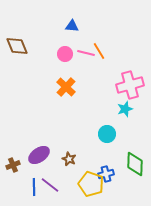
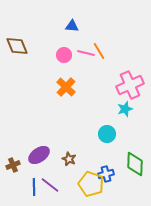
pink circle: moved 1 px left, 1 px down
pink cross: rotated 8 degrees counterclockwise
